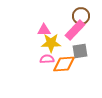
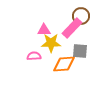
pink rectangle: moved 3 px left, 2 px up
gray square: rotated 14 degrees clockwise
pink semicircle: moved 13 px left, 3 px up
